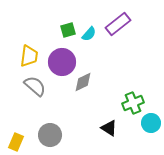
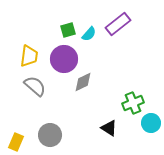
purple circle: moved 2 px right, 3 px up
